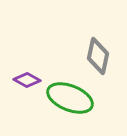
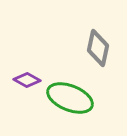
gray diamond: moved 8 px up
